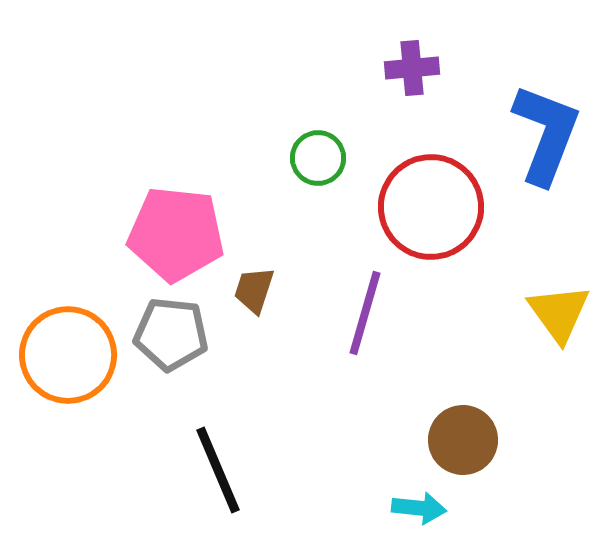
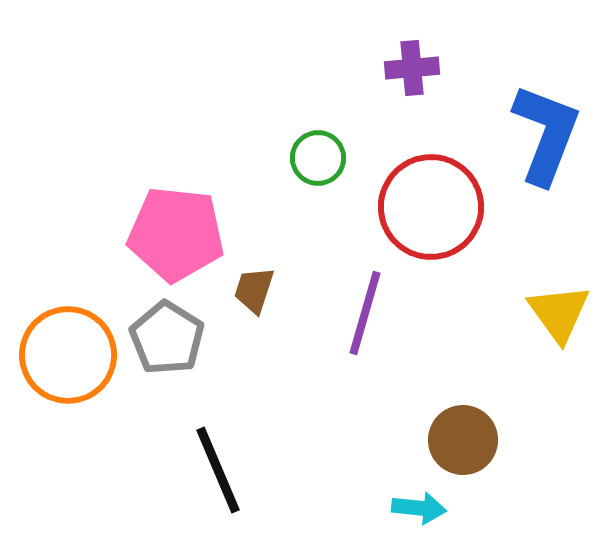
gray pentagon: moved 4 px left, 4 px down; rotated 26 degrees clockwise
